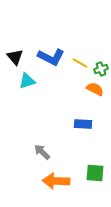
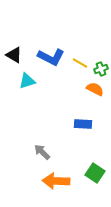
black triangle: moved 1 px left, 2 px up; rotated 18 degrees counterclockwise
green square: rotated 30 degrees clockwise
